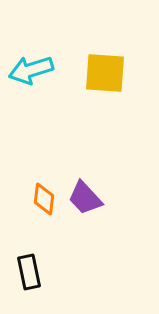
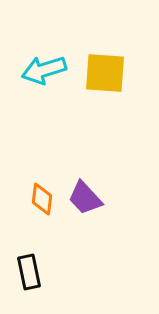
cyan arrow: moved 13 px right
orange diamond: moved 2 px left
